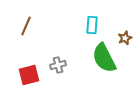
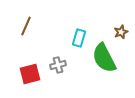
cyan rectangle: moved 13 px left, 13 px down; rotated 12 degrees clockwise
brown star: moved 4 px left, 6 px up
red square: moved 1 px right, 1 px up
